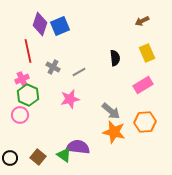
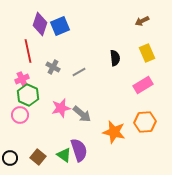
pink star: moved 9 px left, 9 px down
gray arrow: moved 29 px left, 3 px down
purple semicircle: moved 1 px right, 3 px down; rotated 65 degrees clockwise
